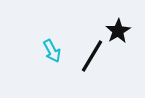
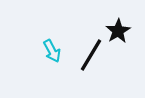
black line: moved 1 px left, 1 px up
